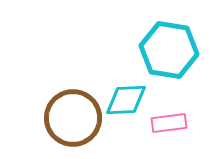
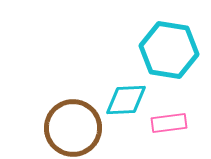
brown circle: moved 10 px down
